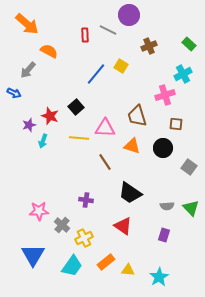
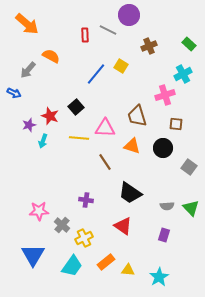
orange semicircle: moved 2 px right, 5 px down
